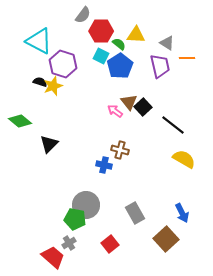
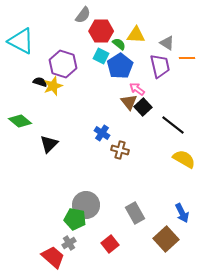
cyan triangle: moved 18 px left
pink arrow: moved 22 px right, 22 px up
blue cross: moved 2 px left, 32 px up; rotated 21 degrees clockwise
